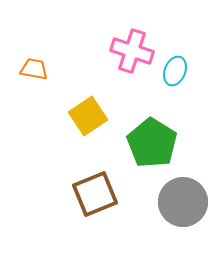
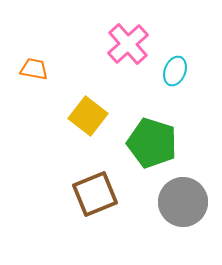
pink cross: moved 4 px left, 7 px up; rotated 30 degrees clockwise
yellow square: rotated 18 degrees counterclockwise
green pentagon: rotated 15 degrees counterclockwise
